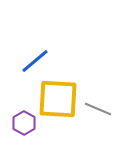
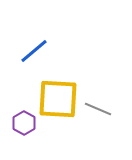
blue line: moved 1 px left, 10 px up
